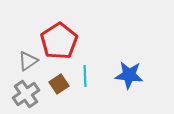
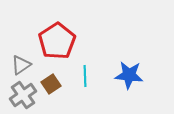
red pentagon: moved 2 px left
gray triangle: moved 7 px left, 4 px down
brown square: moved 8 px left
gray cross: moved 3 px left, 1 px down
